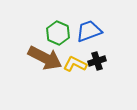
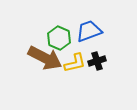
green hexagon: moved 1 px right, 5 px down
yellow L-shape: moved 1 px up; rotated 140 degrees clockwise
